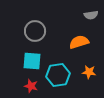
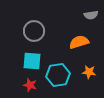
gray circle: moved 1 px left
red star: moved 1 px left, 1 px up
